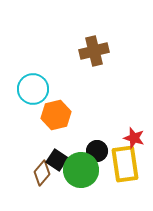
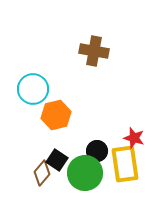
brown cross: rotated 24 degrees clockwise
green circle: moved 4 px right, 3 px down
